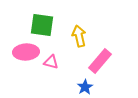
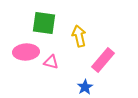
green square: moved 2 px right, 2 px up
pink rectangle: moved 3 px right, 1 px up
